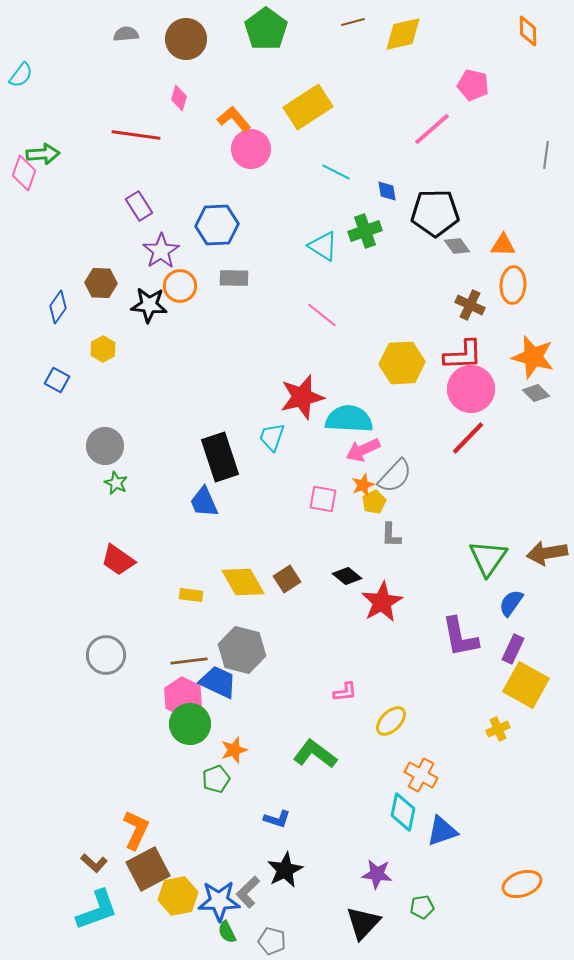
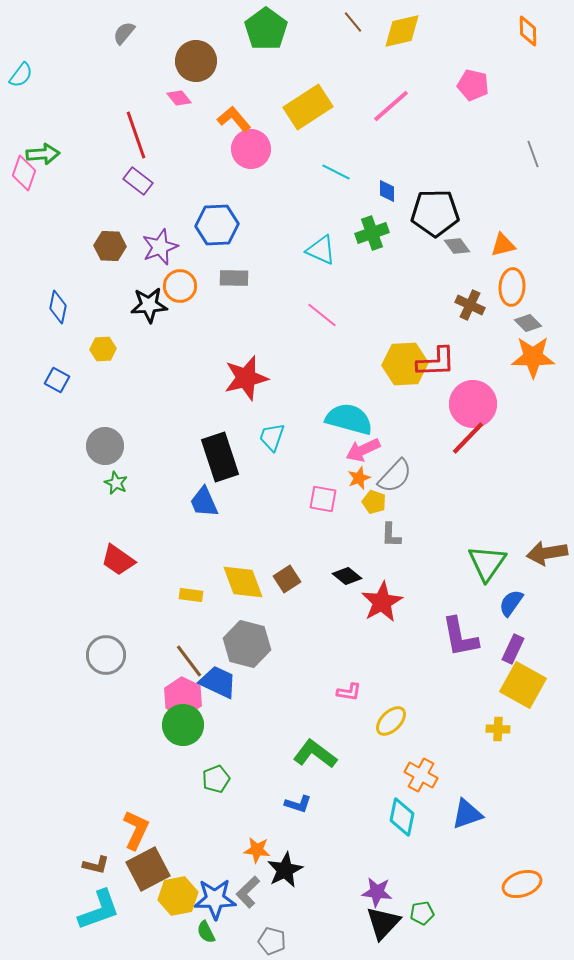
brown line at (353, 22): rotated 65 degrees clockwise
gray semicircle at (126, 34): moved 2 px left, 1 px up; rotated 45 degrees counterclockwise
yellow diamond at (403, 34): moved 1 px left, 3 px up
brown circle at (186, 39): moved 10 px right, 22 px down
pink diamond at (179, 98): rotated 55 degrees counterclockwise
pink line at (432, 129): moved 41 px left, 23 px up
red line at (136, 135): rotated 63 degrees clockwise
gray line at (546, 155): moved 13 px left, 1 px up; rotated 28 degrees counterclockwise
blue diamond at (387, 191): rotated 10 degrees clockwise
purple rectangle at (139, 206): moved 1 px left, 25 px up; rotated 20 degrees counterclockwise
green cross at (365, 231): moved 7 px right, 2 px down
orange triangle at (503, 245): rotated 16 degrees counterclockwise
cyan triangle at (323, 246): moved 2 px left, 4 px down; rotated 8 degrees counterclockwise
purple star at (161, 251): moved 1 px left, 4 px up; rotated 12 degrees clockwise
brown hexagon at (101, 283): moved 9 px right, 37 px up
orange ellipse at (513, 285): moved 1 px left, 2 px down
black star at (149, 305): rotated 9 degrees counterclockwise
blue diamond at (58, 307): rotated 24 degrees counterclockwise
yellow hexagon at (103, 349): rotated 25 degrees clockwise
red L-shape at (463, 355): moved 27 px left, 7 px down
orange star at (533, 357): rotated 15 degrees counterclockwise
yellow hexagon at (402, 363): moved 3 px right, 1 px down
pink circle at (471, 389): moved 2 px right, 15 px down
gray diamond at (536, 393): moved 8 px left, 70 px up
red star at (302, 397): moved 56 px left, 19 px up
cyan semicircle at (349, 419): rotated 12 degrees clockwise
orange star at (363, 485): moved 4 px left, 7 px up
yellow pentagon at (374, 502): rotated 25 degrees counterclockwise
green triangle at (488, 558): moved 1 px left, 5 px down
yellow diamond at (243, 582): rotated 9 degrees clockwise
gray hexagon at (242, 650): moved 5 px right, 6 px up
brown line at (189, 661): rotated 60 degrees clockwise
yellow square at (526, 685): moved 3 px left
pink L-shape at (345, 692): moved 4 px right; rotated 15 degrees clockwise
green circle at (190, 724): moved 7 px left, 1 px down
yellow cross at (498, 729): rotated 25 degrees clockwise
orange star at (234, 750): moved 23 px right, 100 px down; rotated 24 degrees clockwise
cyan diamond at (403, 812): moved 1 px left, 5 px down
blue L-shape at (277, 819): moved 21 px right, 15 px up
blue triangle at (442, 831): moved 25 px right, 17 px up
brown L-shape at (94, 863): moved 2 px right, 2 px down; rotated 28 degrees counterclockwise
purple star at (377, 874): moved 18 px down
blue star at (219, 901): moved 4 px left, 2 px up
green pentagon at (422, 907): moved 6 px down
cyan L-shape at (97, 910): moved 2 px right
black triangle at (363, 923): moved 20 px right
green semicircle at (227, 932): moved 21 px left
